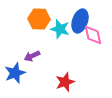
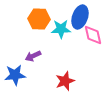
blue ellipse: moved 4 px up
cyan star: moved 1 px right; rotated 18 degrees counterclockwise
purple arrow: moved 1 px right
blue star: moved 2 px down; rotated 15 degrees clockwise
red star: moved 1 px up
